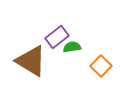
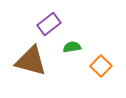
purple rectangle: moved 8 px left, 13 px up
brown triangle: rotated 16 degrees counterclockwise
